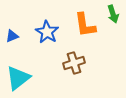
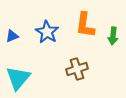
green arrow: moved 22 px down; rotated 24 degrees clockwise
orange L-shape: rotated 16 degrees clockwise
brown cross: moved 3 px right, 6 px down
cyan triangle: rotated 12 degrees counterclockwise
